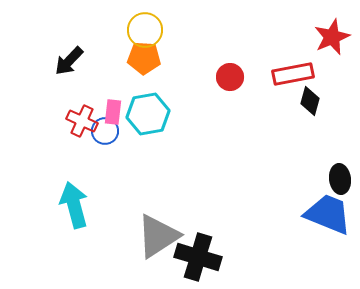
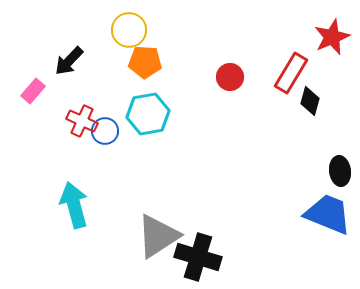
yellow circle: moved 16 px left
orange pentagon: moved 1 px right, 4 px down
red rectangle: moved 2 px left, 1 px up; rotated 48 degrees counterclockwise
pink rectangle: moved 80 px left, 21 px up; rotated 35 degrees clockwise
black ellipse: moved 8 px up
